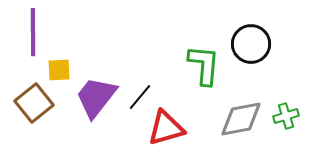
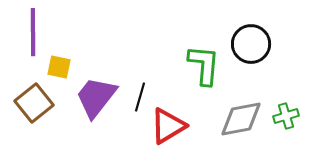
yellow square: moved 3 px up; rotated 15 degrees clockwise
black line: rotated 24 degrees counterclockwise
red triangle: moved 2 px right, 2 px up; rotated 15 degrees counterclockwise
